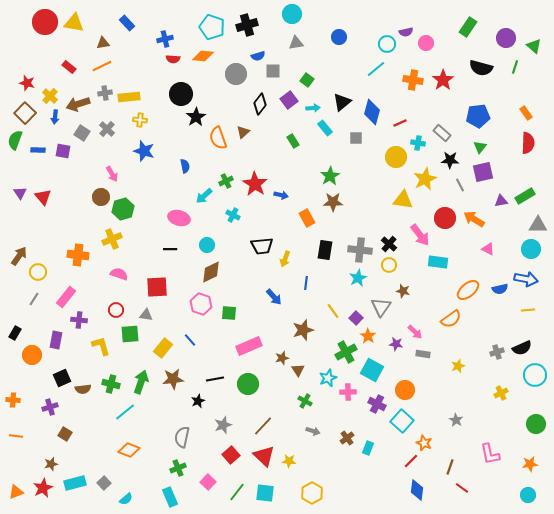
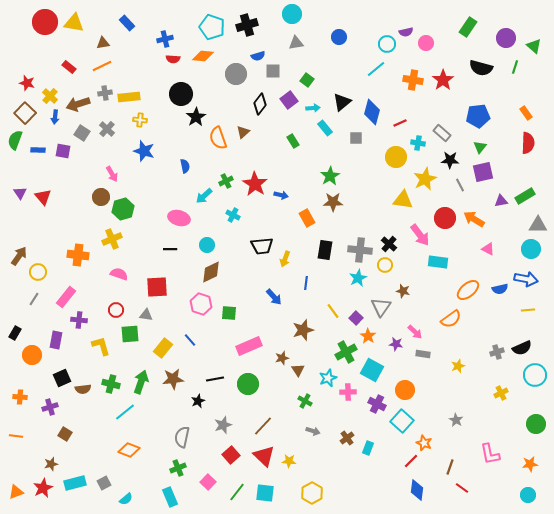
yellow circle at (389, 265): moved 4 px left
orange cross at (13, 400): moved 7 px right, 3 px up
gray square at (104, 483): rotated 16 degrees clockwise
